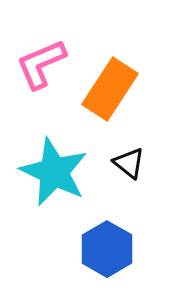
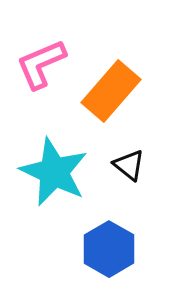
orange rectangle: moved 1 px right, 2 px down; rotated 8 degrees clockwise
black triangle: moved 2 px down
blue hexagon: moved 2 px right
